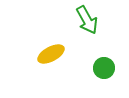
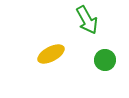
green circle: moved 1 px right, 8 px up
